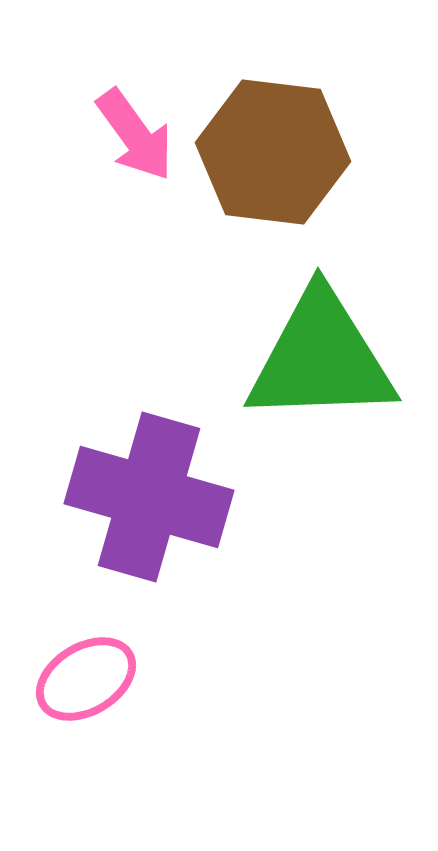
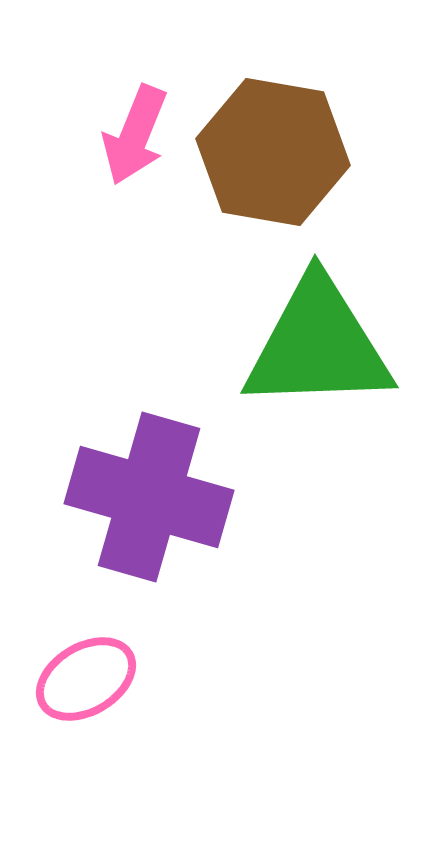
pink arrow: rotated 58 degrees clockwise
brown hexagon: rotated 3 degrees clockwise
green triangle: moved 3 px left, 13 px up
